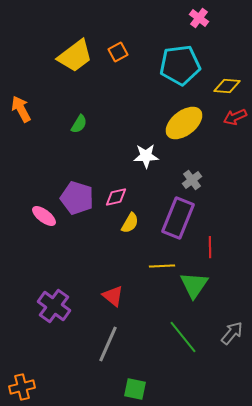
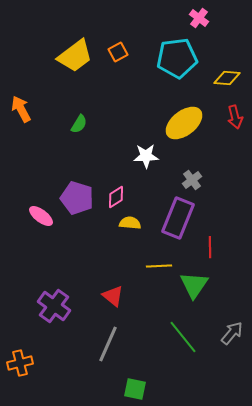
cyan pentagon: moved 3 px left, 7 px up
yellow diamond: moved 8 px up
red arrow: rotated 80 degrees counterclockwise
pink diamond: rotated 20 degrees counterclockwise
pink ellipse: moved 3 px left
yellow semicircle: rotated 115 degrees counterclockwise
yellow line: moved 3 px left
orange cross: moved 2 px left, 24 px up
